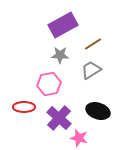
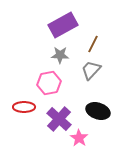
brown line: rotated 30 degrees counterclockwise
gray trapezoid: rotated 15 degrees counterclockwise
pink hexagon: moved 1 px up
purple cross: moved 1 px down
pink star: rotated 18 degrees clockwise
